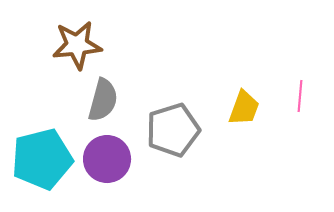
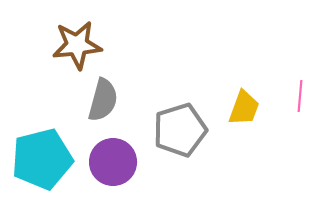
gray pentagon: moved 7 px right
purple circle: moved 6 px right, 3 px down
